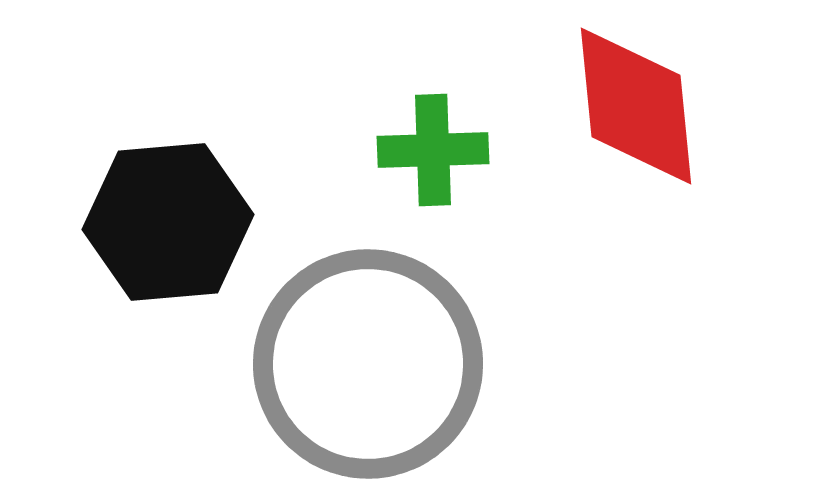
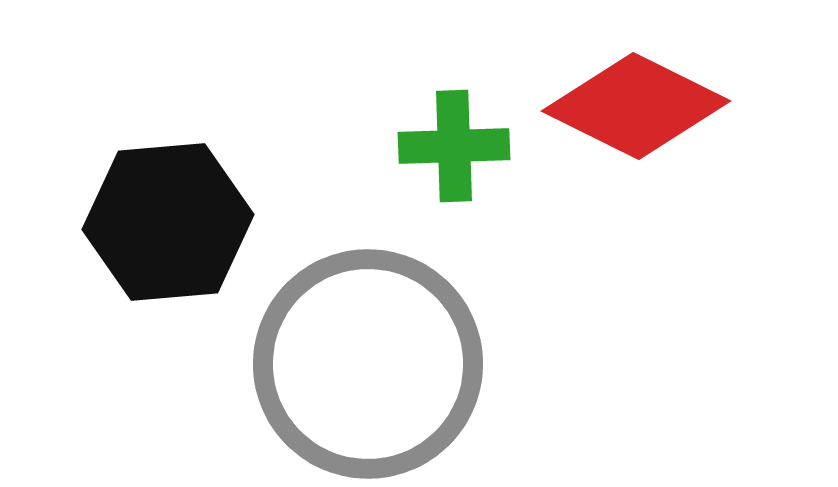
red diamond: rotated 58 degrees counterclockwise
green cross: moved 21 px right, 4 px up
